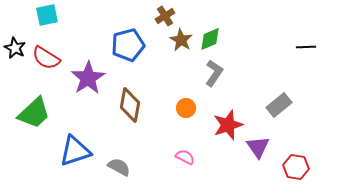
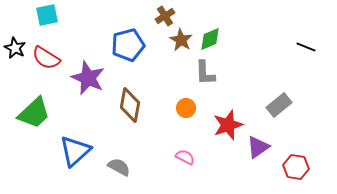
black line: rotated 24 degrees clockwise
gray L-shape: moved 9 px left; rotated 144 degrees clockwise
purple star: rotated 16 degrees counterclockwise
purple triangle: rotated 30 degrees clockwise
blue triangle: rotated 24 degrees counterclockwise
